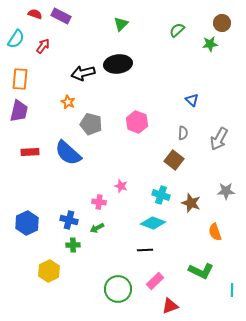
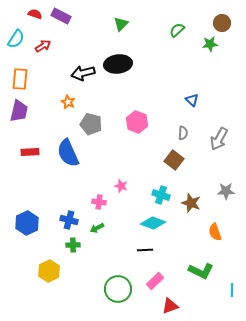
red arrow: rotated 21 degrees clockwise
blue semicircle: rotated 24 degrees clockwise
